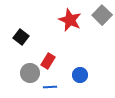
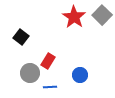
red star: moved 4 px right, 3 px up; rotated 10 degrees clockwise
